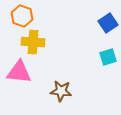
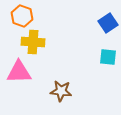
cyan square: rotated 24 degrees clockwise
pink triangle: rotated 8 degrees counterclockwise
